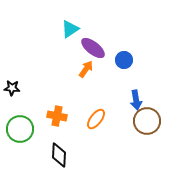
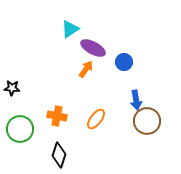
purple ellipse: rotated 10 degrees counterclockwise
blue circle: moved 2 px down
black diamond: rotated 15 degrees clockwise
